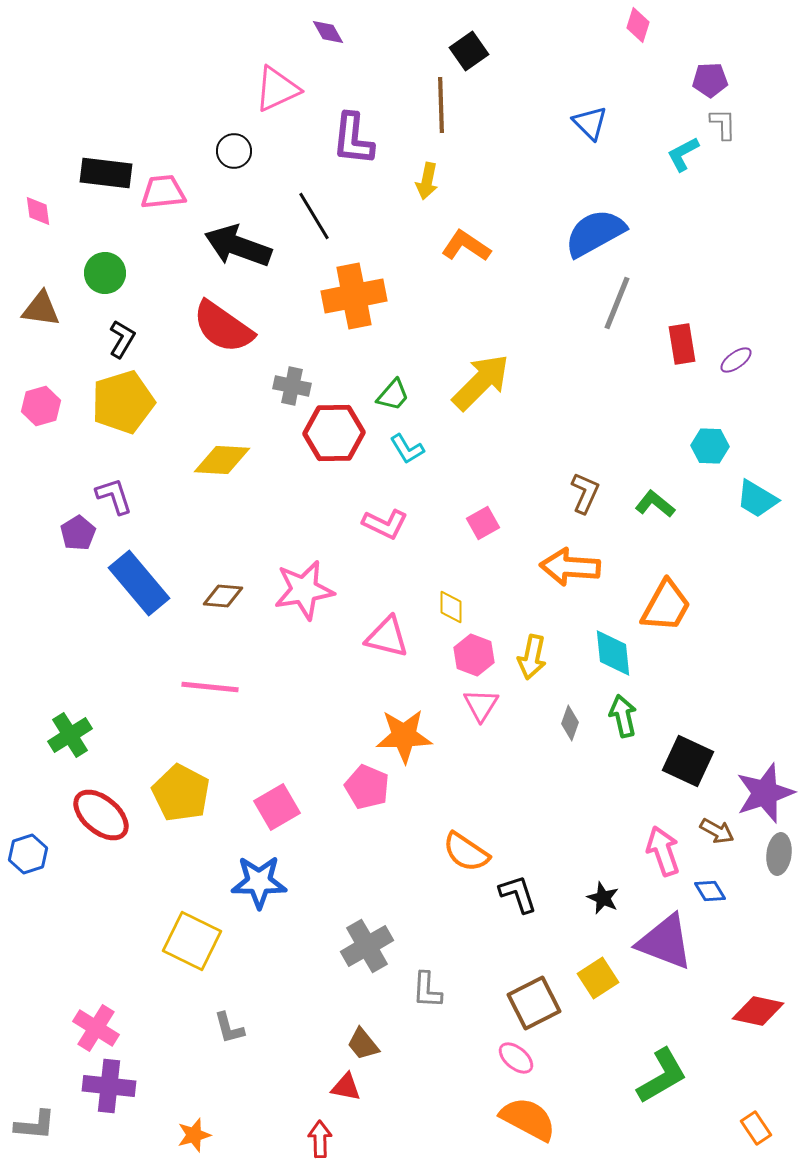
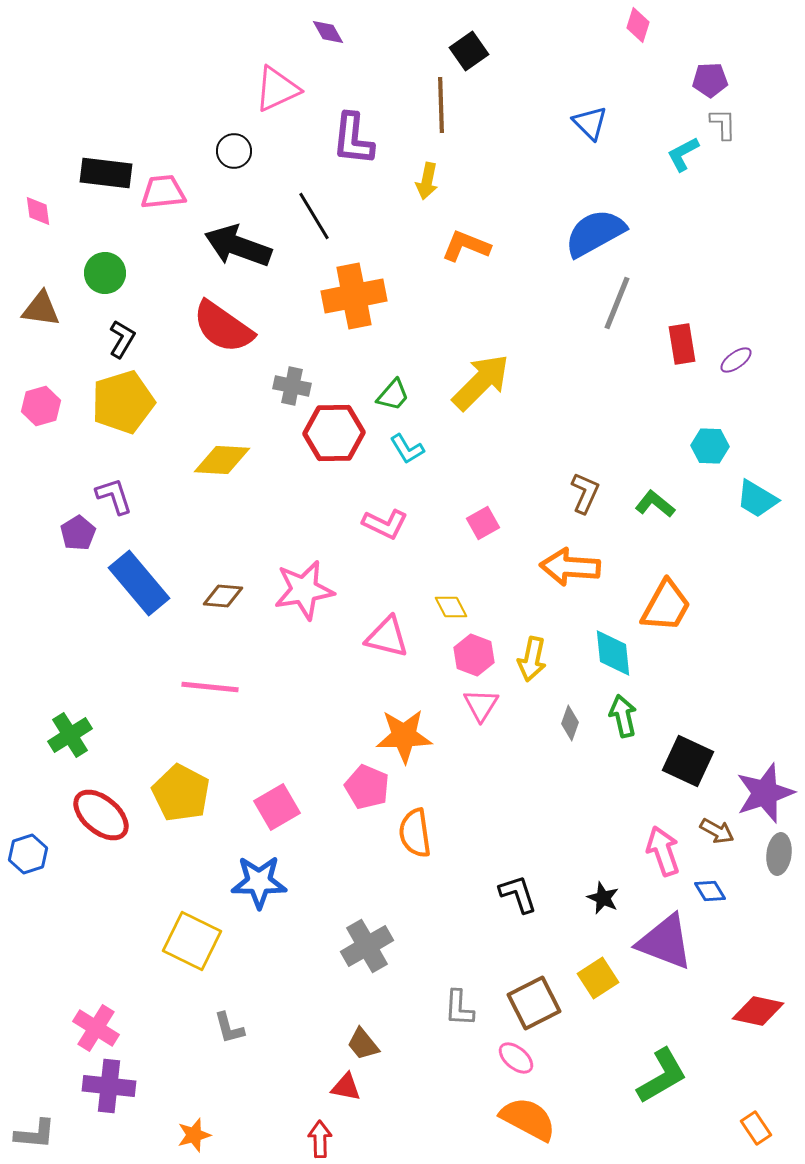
orange L-shape at (466, 246): rotated 12 degrees counterclockwise
yellow diamond at (451, 607): rotated 28 degrees counterclockwise
yellow arrow at (532, 657): moved 2 px down
orange semicircle at (466, 852): moved 51 px left, 19 px up; rotated 48 degrees clockwise
gray L-shape at (427, 990): moved 32 px right, 18 px down
gray L-shape at (35, 1125): moved 9 px down
